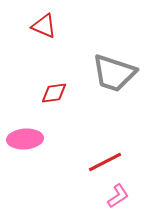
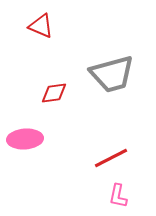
red triangle: moved 3 px left
gray trapezoid: moved 2 px left, 1 px down; rotated 33 degrees counterclockwise
red line: moved 6 px right, 4 px up
pink L-shape: rotated 135 degrees clockwise
